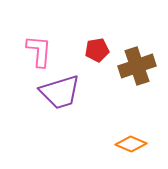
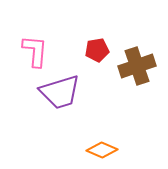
pink L-shape: moved 4 px left
orange diamond: moved 29 px left, 6 px down
